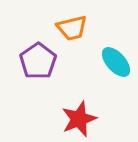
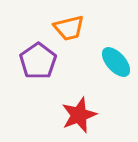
orange trapezoid: moved 3 px left
red star: moved 4 px up
